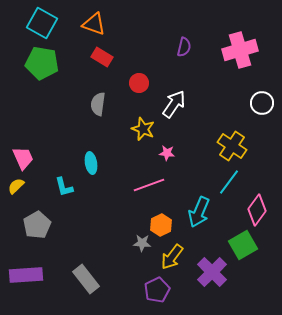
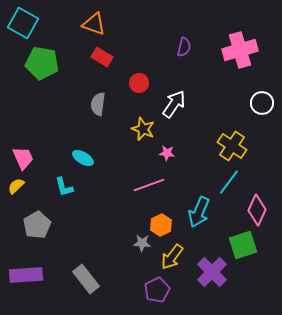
cyan square: moved 19 px left
cyan ellipse: moved 8 px left, 5 px up; rotated 50 degrees counterclockwise
pink diamond: rotated 12 degrees counterclockwise
green square: rotated 12 degrees clockwise
